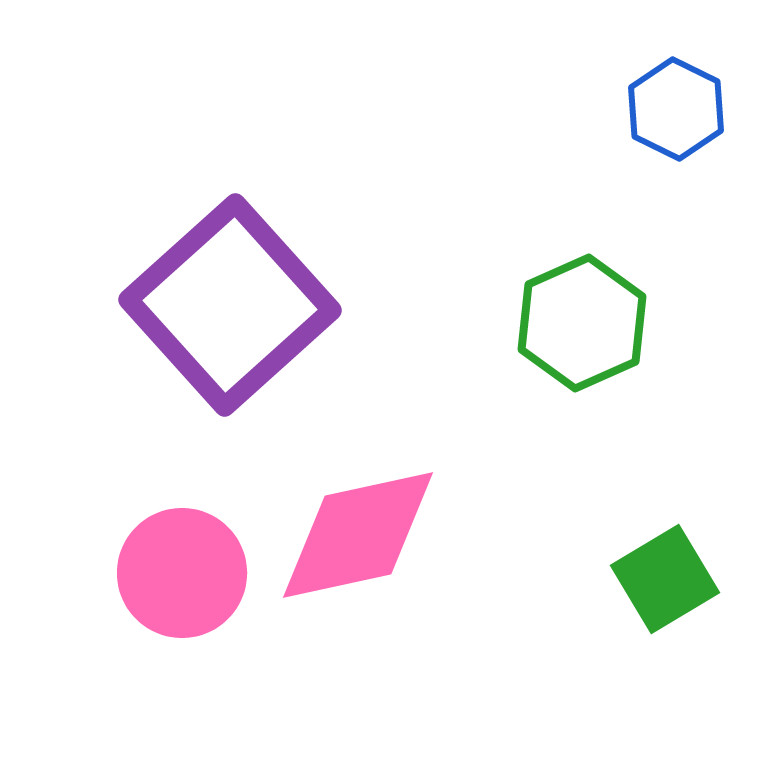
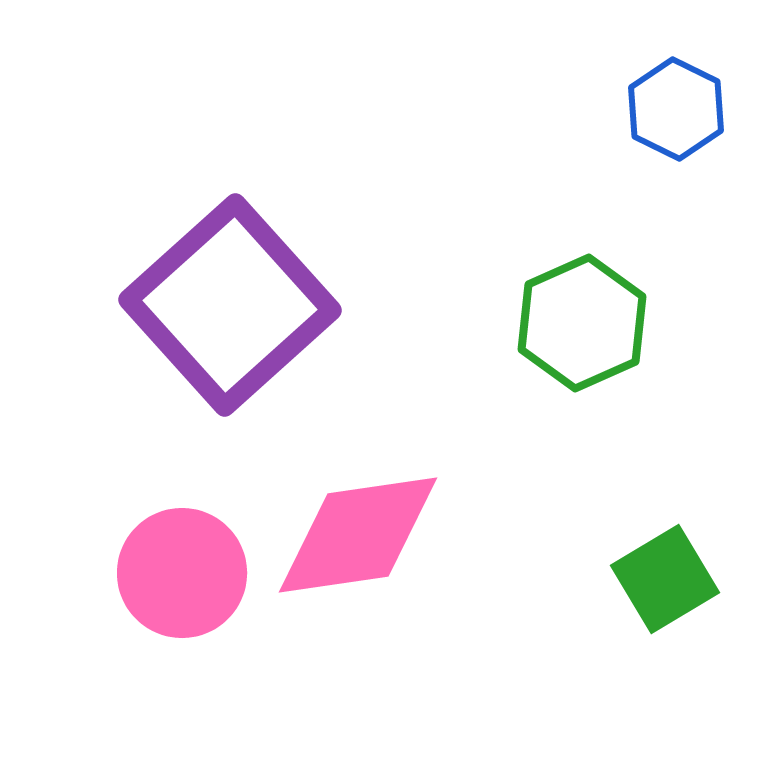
pink diamond: rotated 4 degrees clockwise
